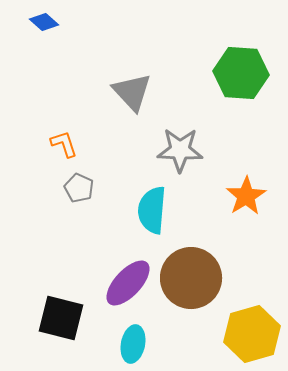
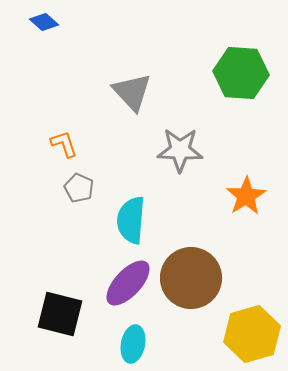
cyan semicircle: moved 21 px left, 10 px down
black square: moved 1 px left, 4 px up
